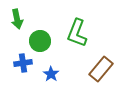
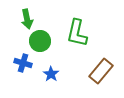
green arrow: moved 10 px right
green L-shape: rotated 8 degrees counterclockwise
blue cross: rotated 24 degrees clockwise
brown rectangle: moved 2 px down
